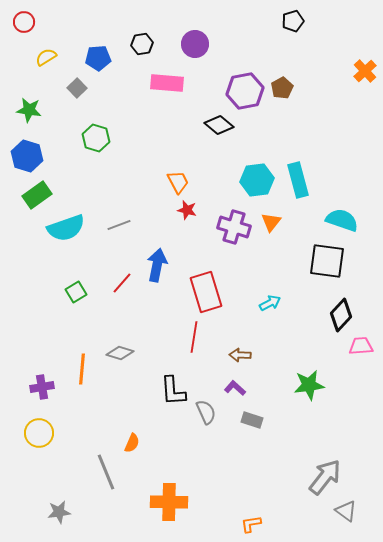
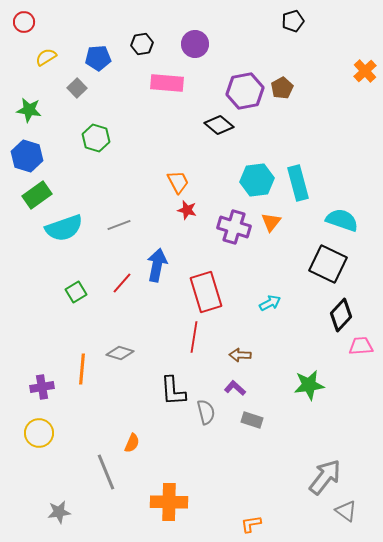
cyan rectangle at (298, 180): moved 3 px down
cyan semicircle at (66, 228): moved 2 px left
black square at (327, 261): moved 1 px right, 3 px down; rotated 18 degrees clockwise
gray semicircle at (206, 412): rotated 10 degrees clockwise
